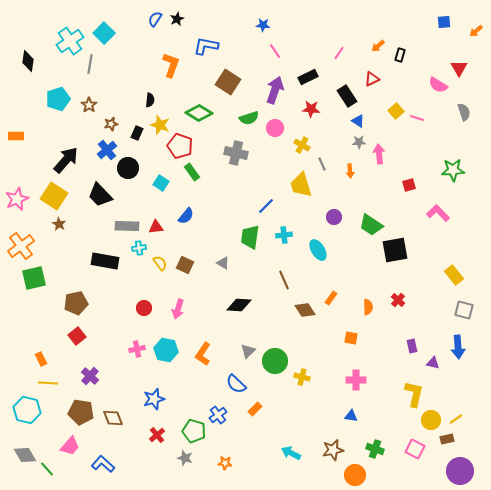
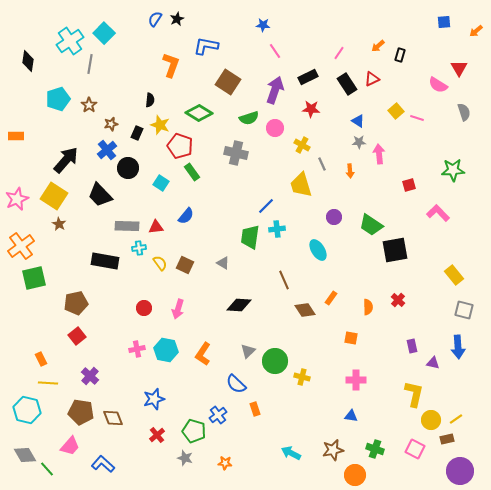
black rectangle at (347, 96): moved 12 px up
cyan cross at (284, 235): moved 7 px left, 6 px up
orange rectangle at (255, 409): rotated 64 degrees counterclockwise
